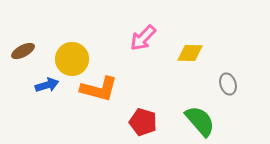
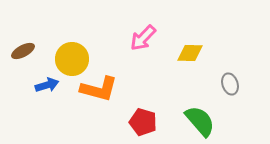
gray ellipse: moved 2 px right
